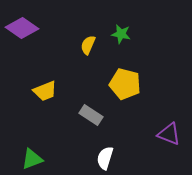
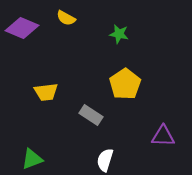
purple diamond: rotated 12 degrees counterclockwise
green star: moved 2 px left
yellow semicircle: moved 22 px left, 27 px up; rotated 84 degrees counterclockwise
yellow pentagon: rotated 24 degrees clockwise
yellow trapezoid: moved 1 px right, 1 px down; rotated 15 degrees clockwise
purple triangle: moved 6 px left, 2 px down; rotated 20 degrees counterclockwise
white semicircle: moved 2 px down
